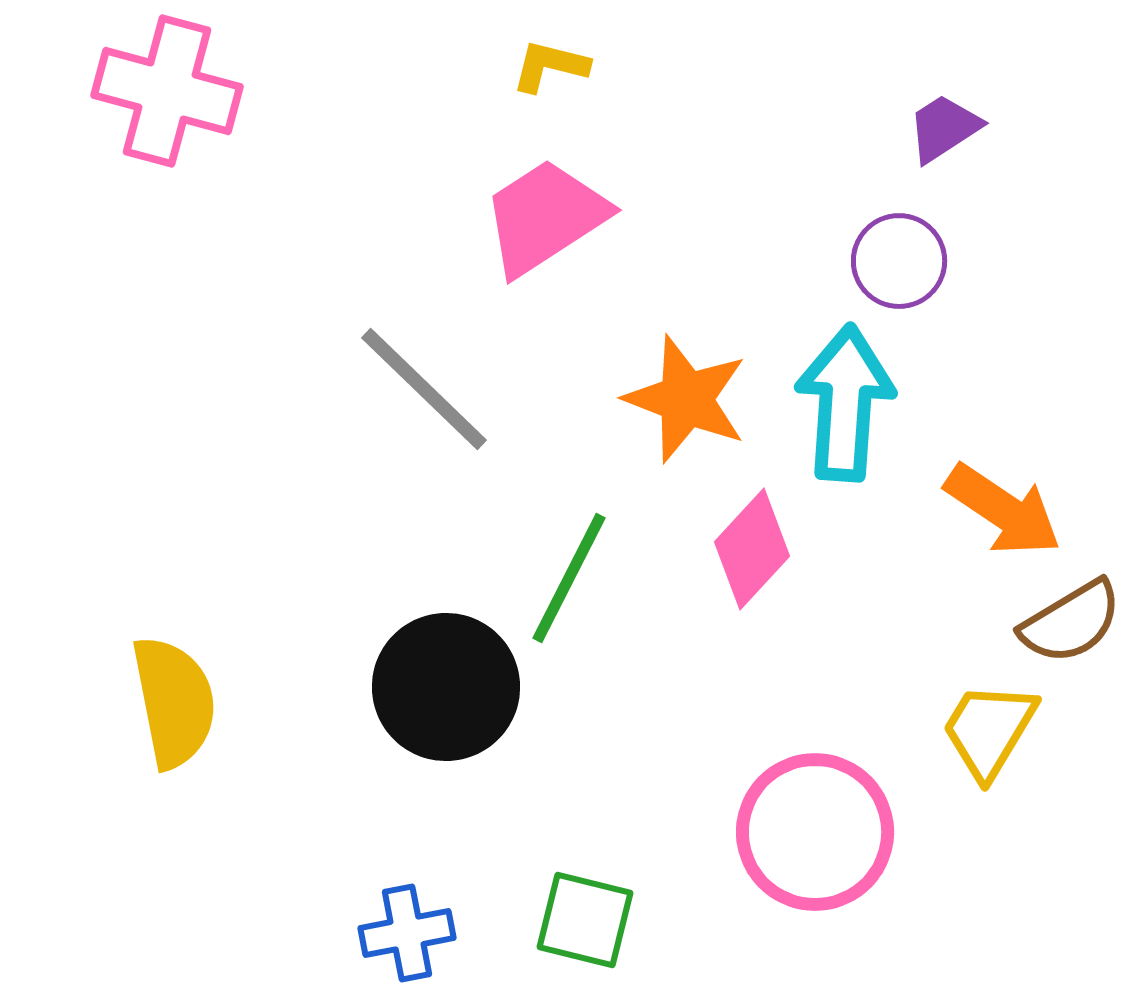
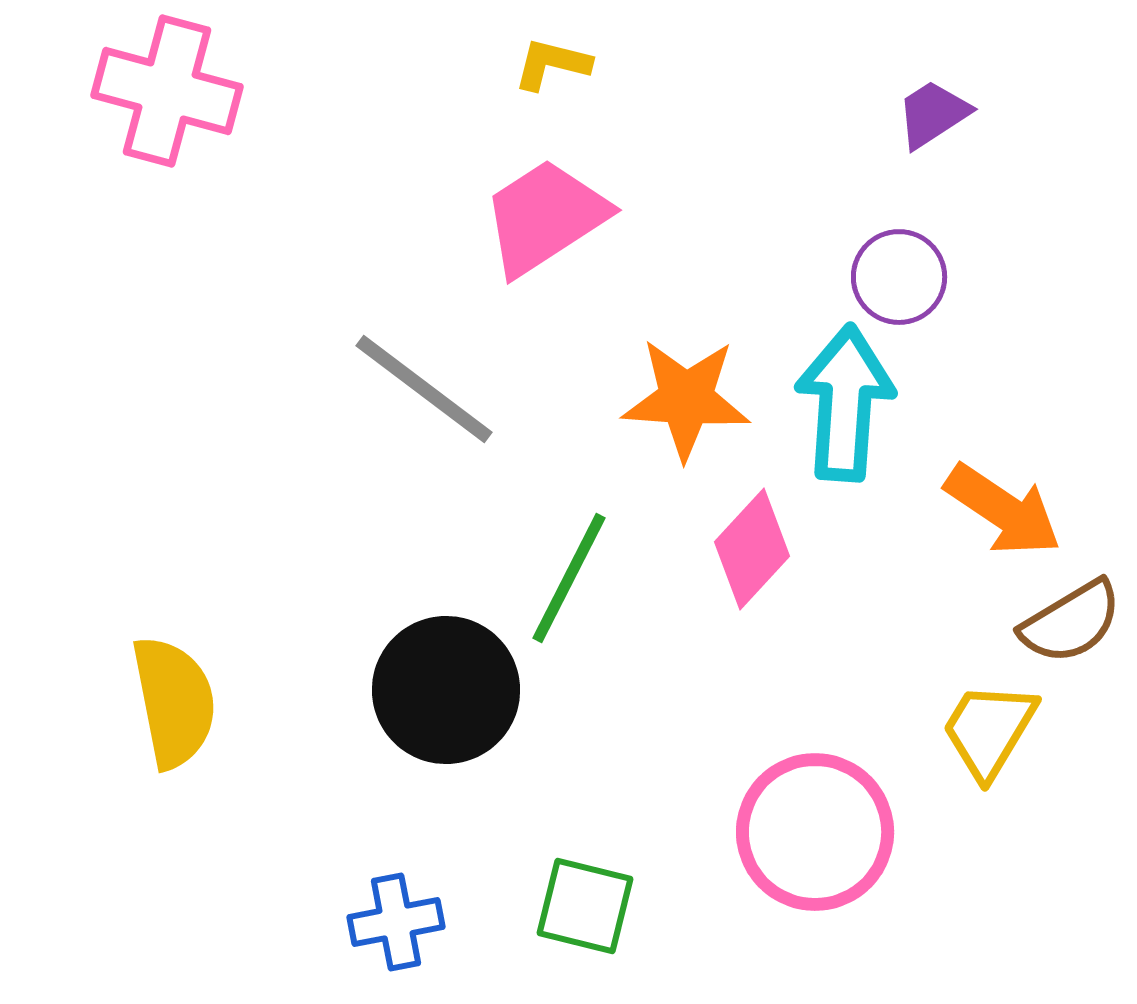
yellow L-shape: moved 2 px right, 2 px up
purple trapezoid: moved 11 px left, 14 px up
purple circle: moved 16 px down
gray line: rotated 7 degrees counterclockwise
orange star: rotated 17 degrees counterclockwise
black circle: moved 3 px down
green square: moved 14 px up
blue cross: moved 11 px left, 11 px up
